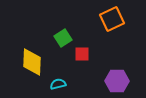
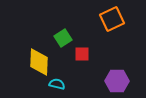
yellow diamond: moved 7 px right
cyan semicircle: moved 1 px left; rotated 28 degrees clockwise
